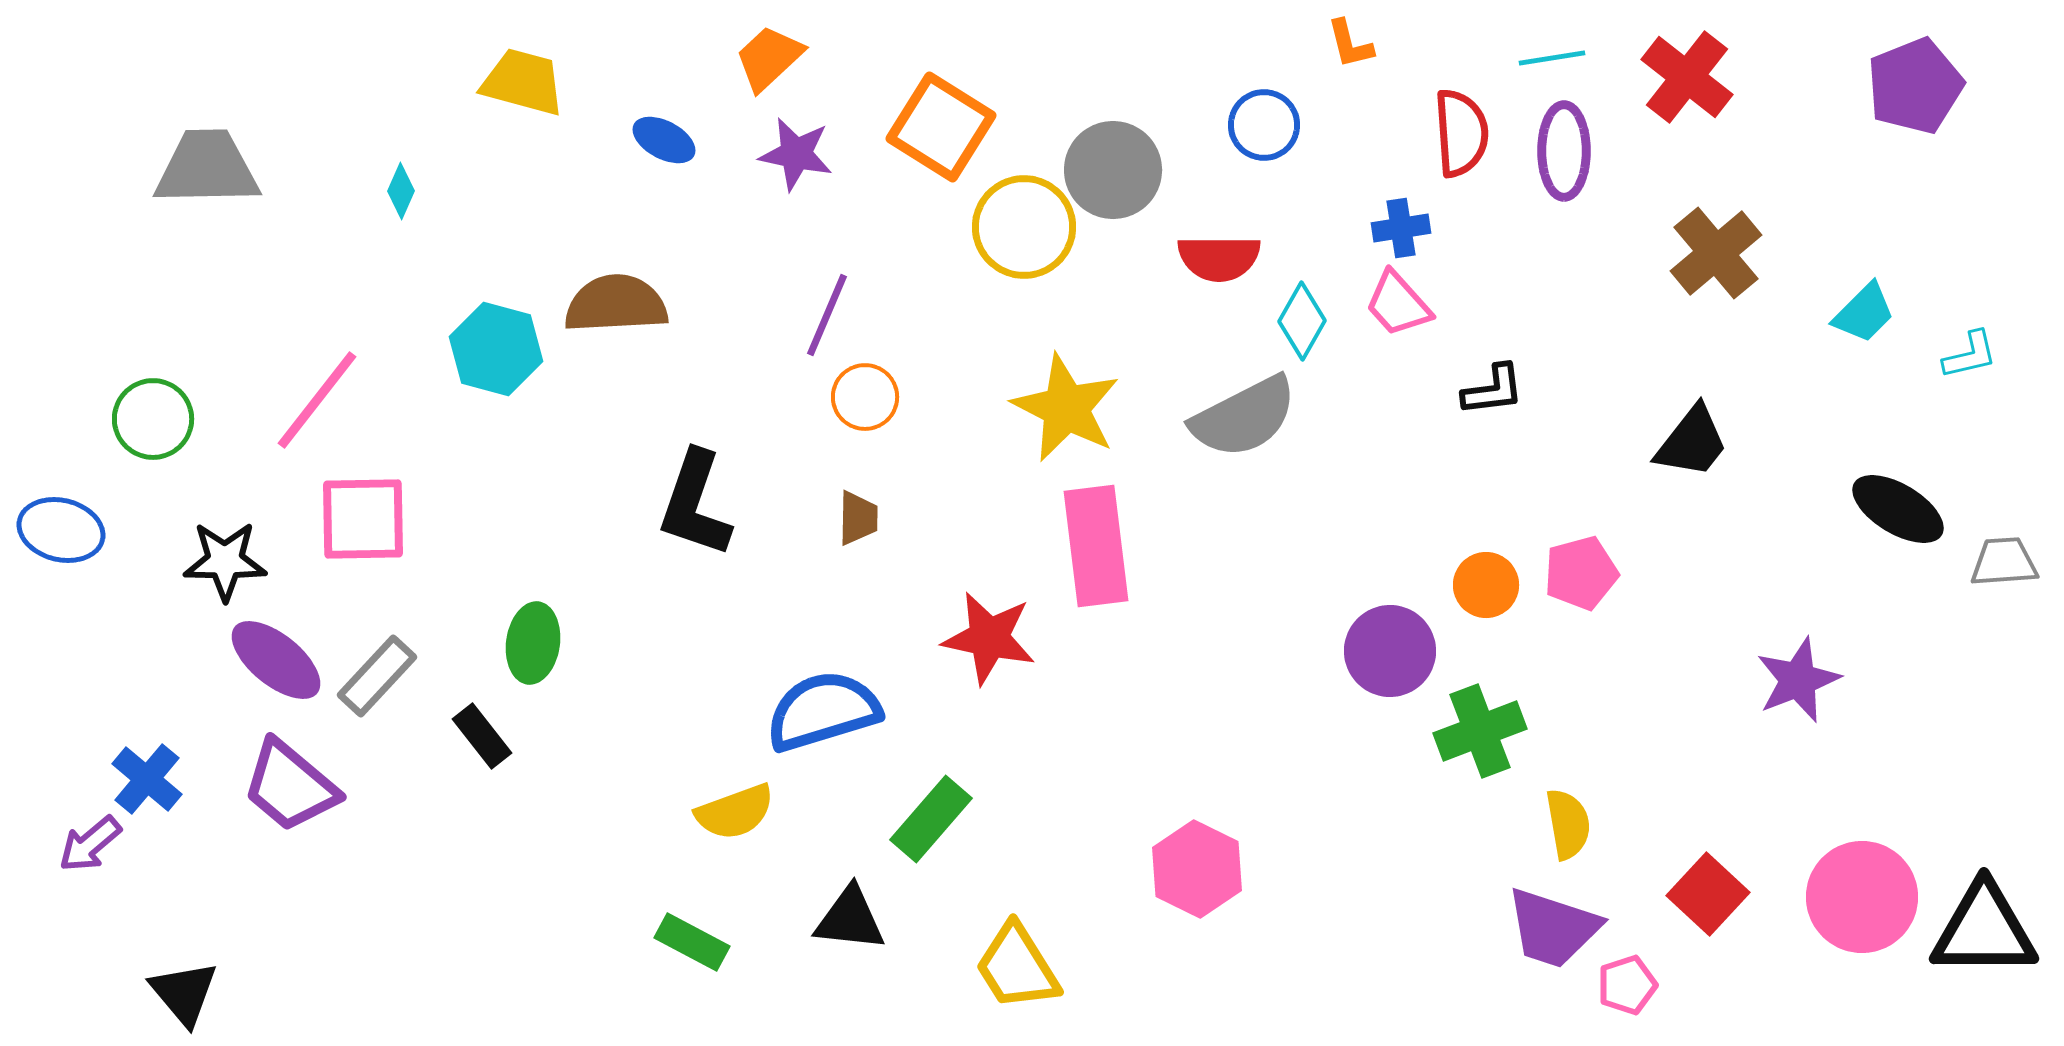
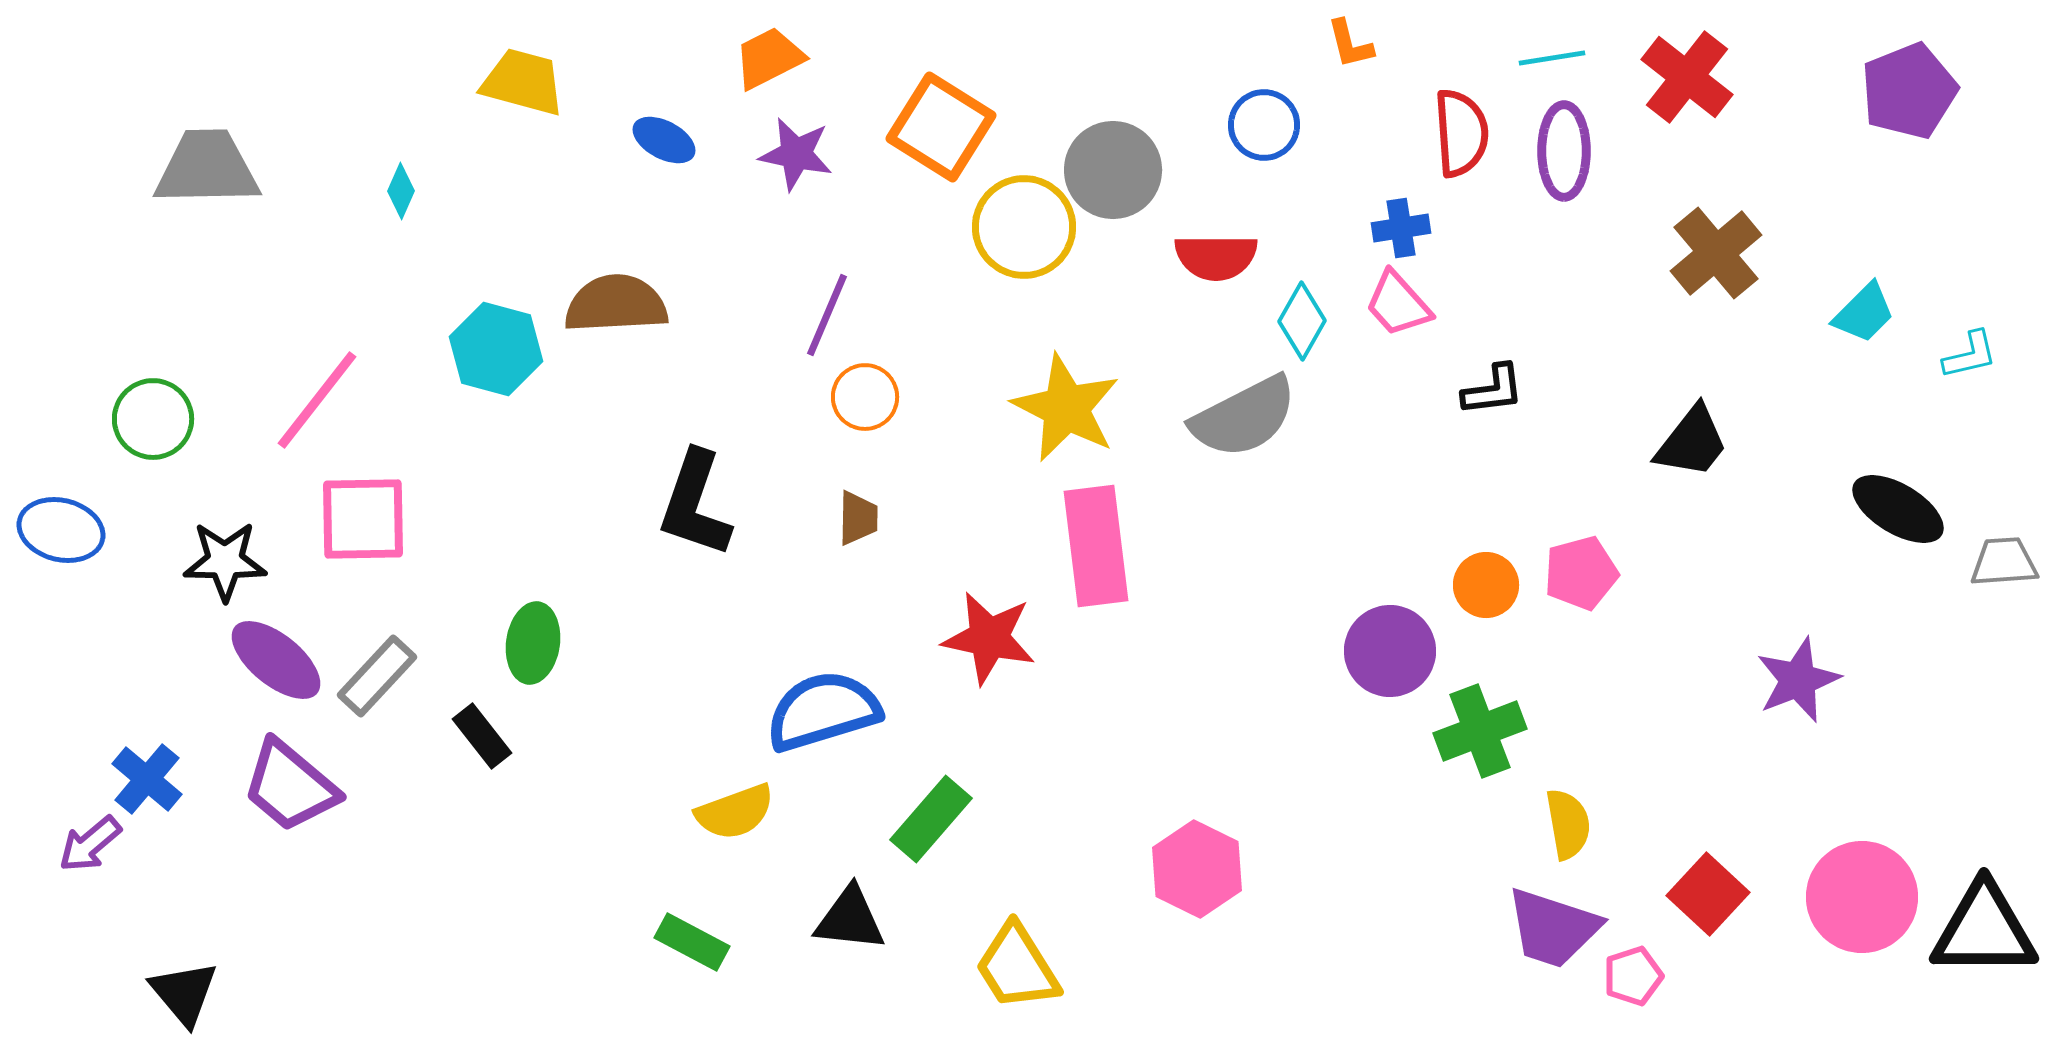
orange trapezoid at (769, 58): rotated 16 degrees clockwise
purple pentagon at (1915, 86): moved 6 px left, 5 px down
red semicircle at (1219, 258): moved 3 px left, 1 px up
pink pentagon at (1627, 985): moved 6 px right, 9 px up
